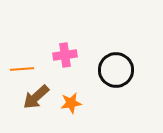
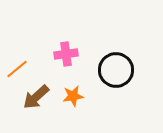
pink cross: moved 1 px right, 1 px up
orange line: moved 5 px left; rotated 35 degrees counterclockwise
orange star: moved 2 px right, 7 px up
